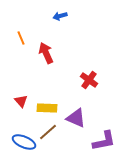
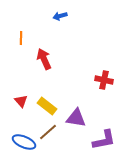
orange line: rotated 24 degrees clockwise
red arrow: moved 2 px left, 6 px down
red cross: moved 15 px right; rotated 24 degrees counterclockwise
yellow rectangle: moved 2 px up; rotated 36 degrees clockwise
purple triangle: rotated 15 degrees counterclockwise
purple L-shape: moved 1 px up
